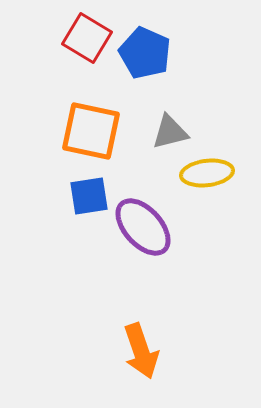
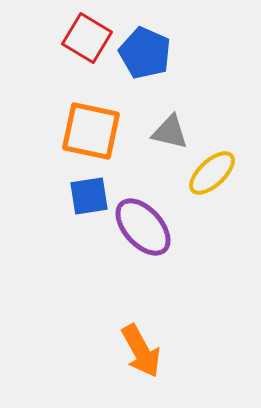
gray triangle: rotated 27 degrees clockwise
yellow ellipse: moved 5 px right; rotated 36 degrees counterclockwise
orange arrow: rotated 10 degrees counterclockwise
